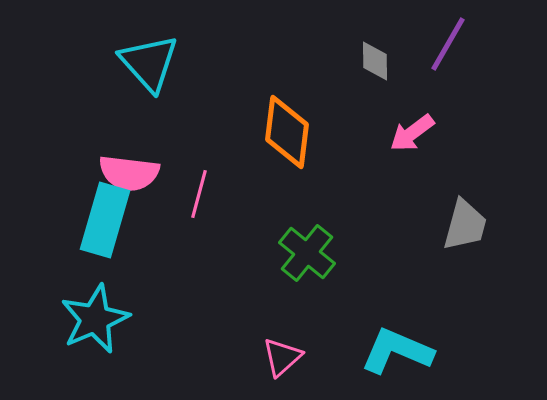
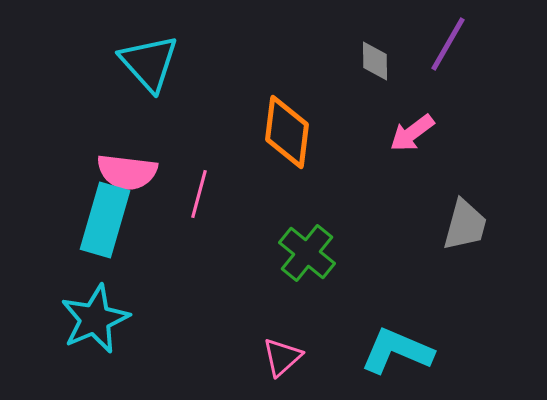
pink semicircle: moved 2 px left, 1 px up
